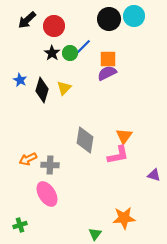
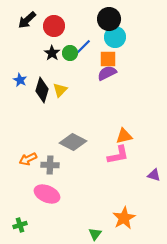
cyan circle: moved 19 px left, 21 px down
yellow triangle: moved 4 px left, 2 px down
orange triangle: rotated 42 degrees clockwise
gray diamond: moved 12 px left, 2 px down; rotated 72 degrees counterclockwise
pink ellipse: rotated 35 degrees counterclockwise
orange star: rotated 25 degrees counterclockwise
